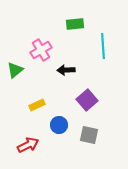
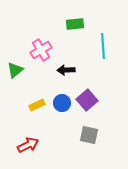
blue circle: moved 3 px right, 22 px up
